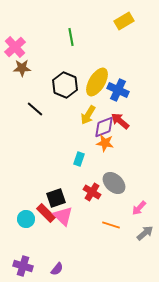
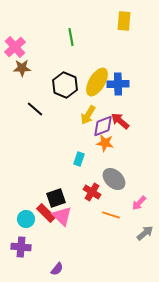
yellow rectangle: rotated 54 degrees counterclockwise
blue cross: moved 6 px up; rotated 25 degrees counterclockwise
purple diamond: moved 1 px left, 1 px up
gray ellipse: moved 4 px up
pink arrow: moved 5 px up
pink triangle: moved 1 px left
orange line: moved 10 px up
purple cross: moved 2 px left, 19 px up; rotated 12 degrees counterclockwise
